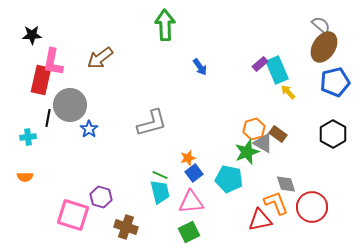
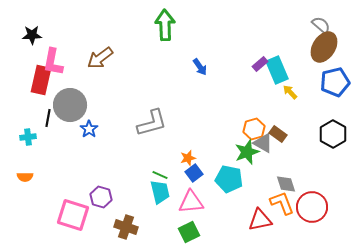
yellow arrow: moved 2 px right
orange L-shape: moved 6 px right
